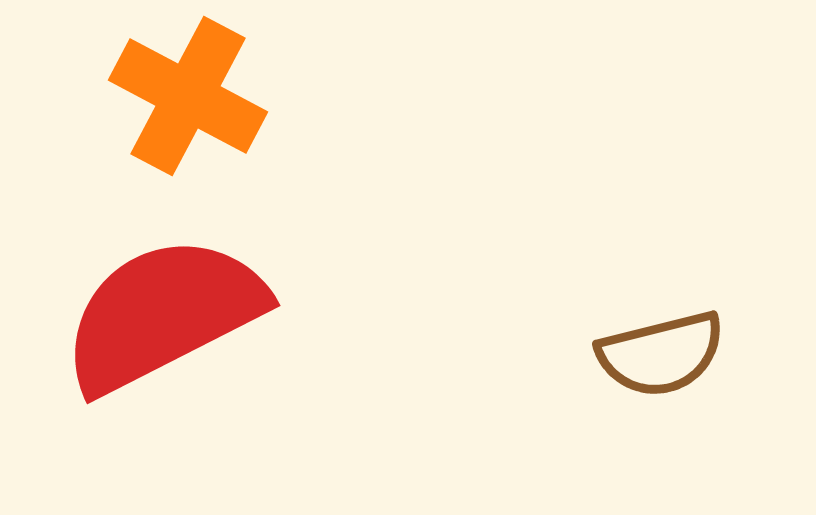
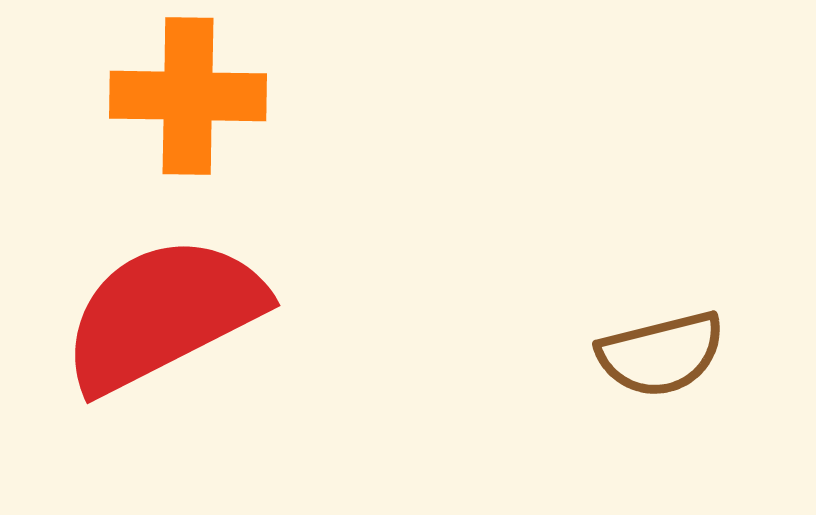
orange cross: rotated 27 degrees counterclockwise
